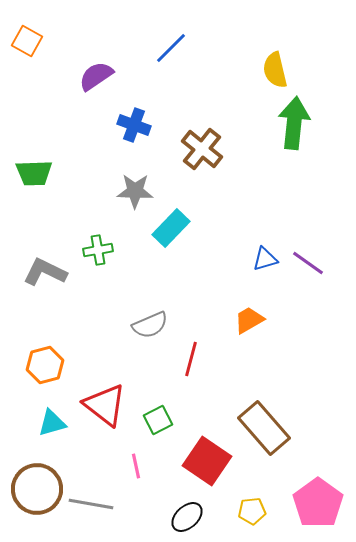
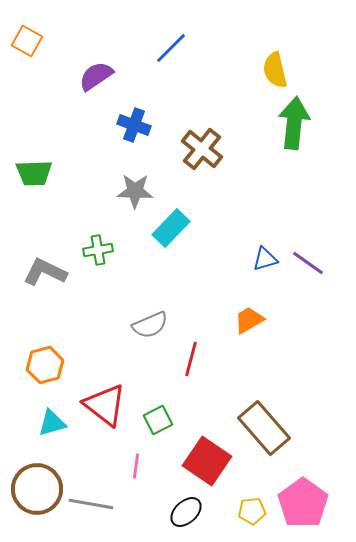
pink line: rotated 20 degrees clockwise
pink pentagon: moved 15 px left
black ellipse: moved 1 px left, 5 px up
